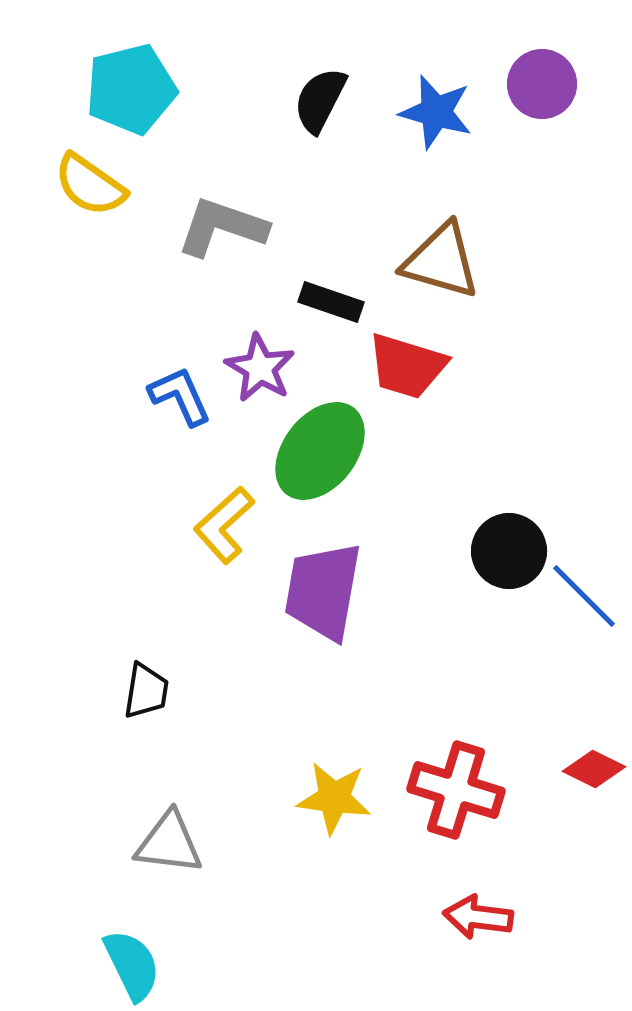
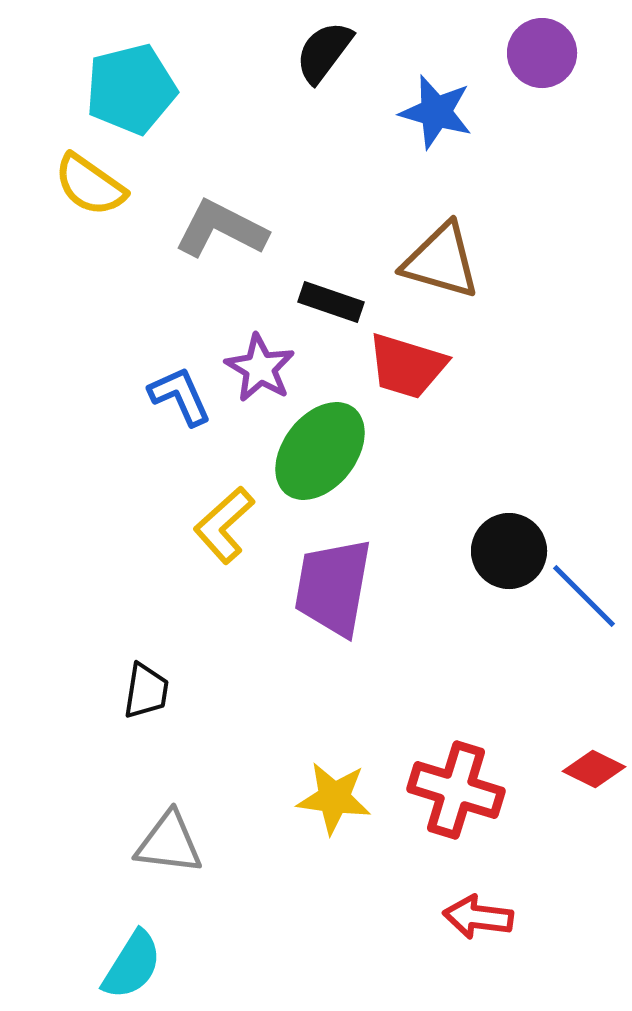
purple circle: moved 31 px up
black semicircle: moved 4 px right, 48 px up; rotated 10 degrees clockwise
gray L-shape: moved 1 px left, 2 px down; rotated 8 degrees clockwise
purple trapezoid: moved 10 px right, 4 px up
cyan semicircle: rotated 58 degrees clockwise
